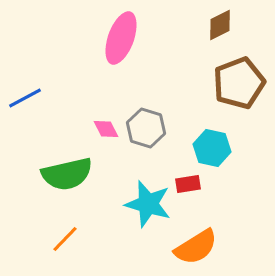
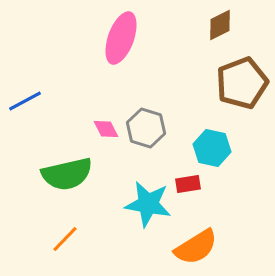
brown pentagon: moved 3 px right
blue line: moved 3 px down
cyan star: rotated 6 degrees counterclockwise
